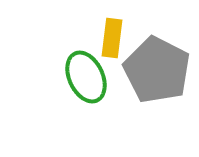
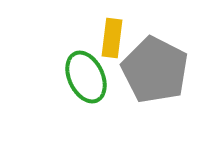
gray pentagon: moved 2 px left
